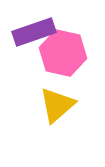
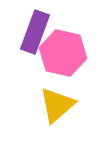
purple rectangle: moved 1 px right; rotated 51 degrees counterclockwise
